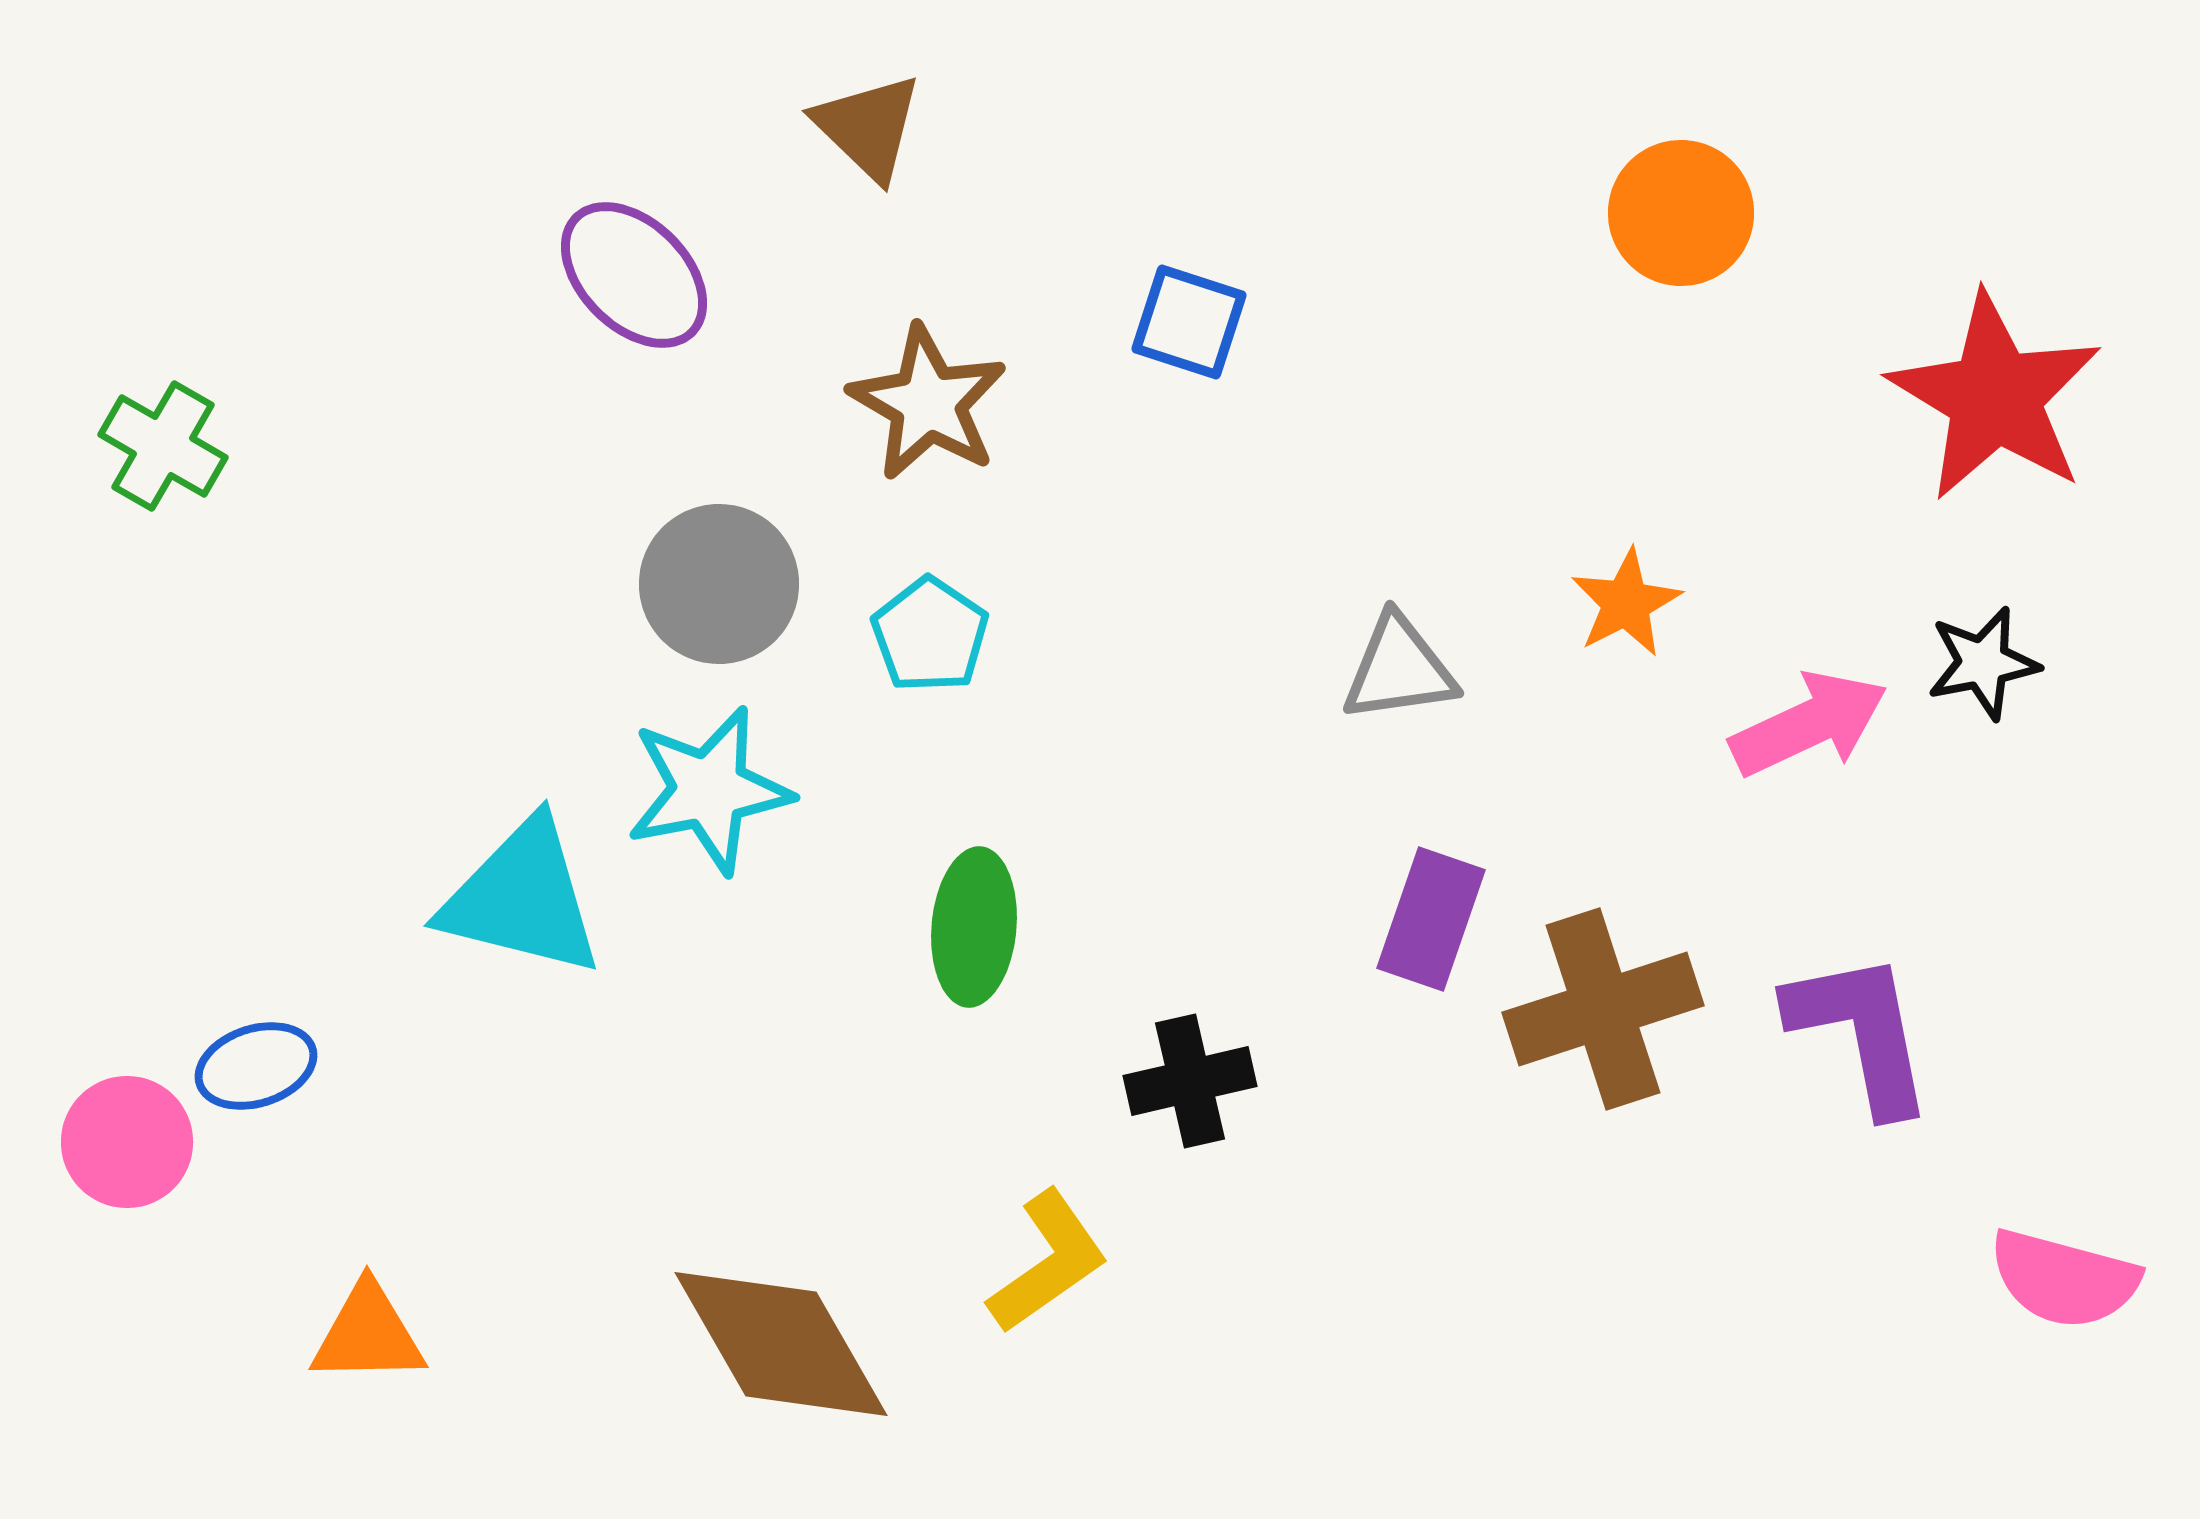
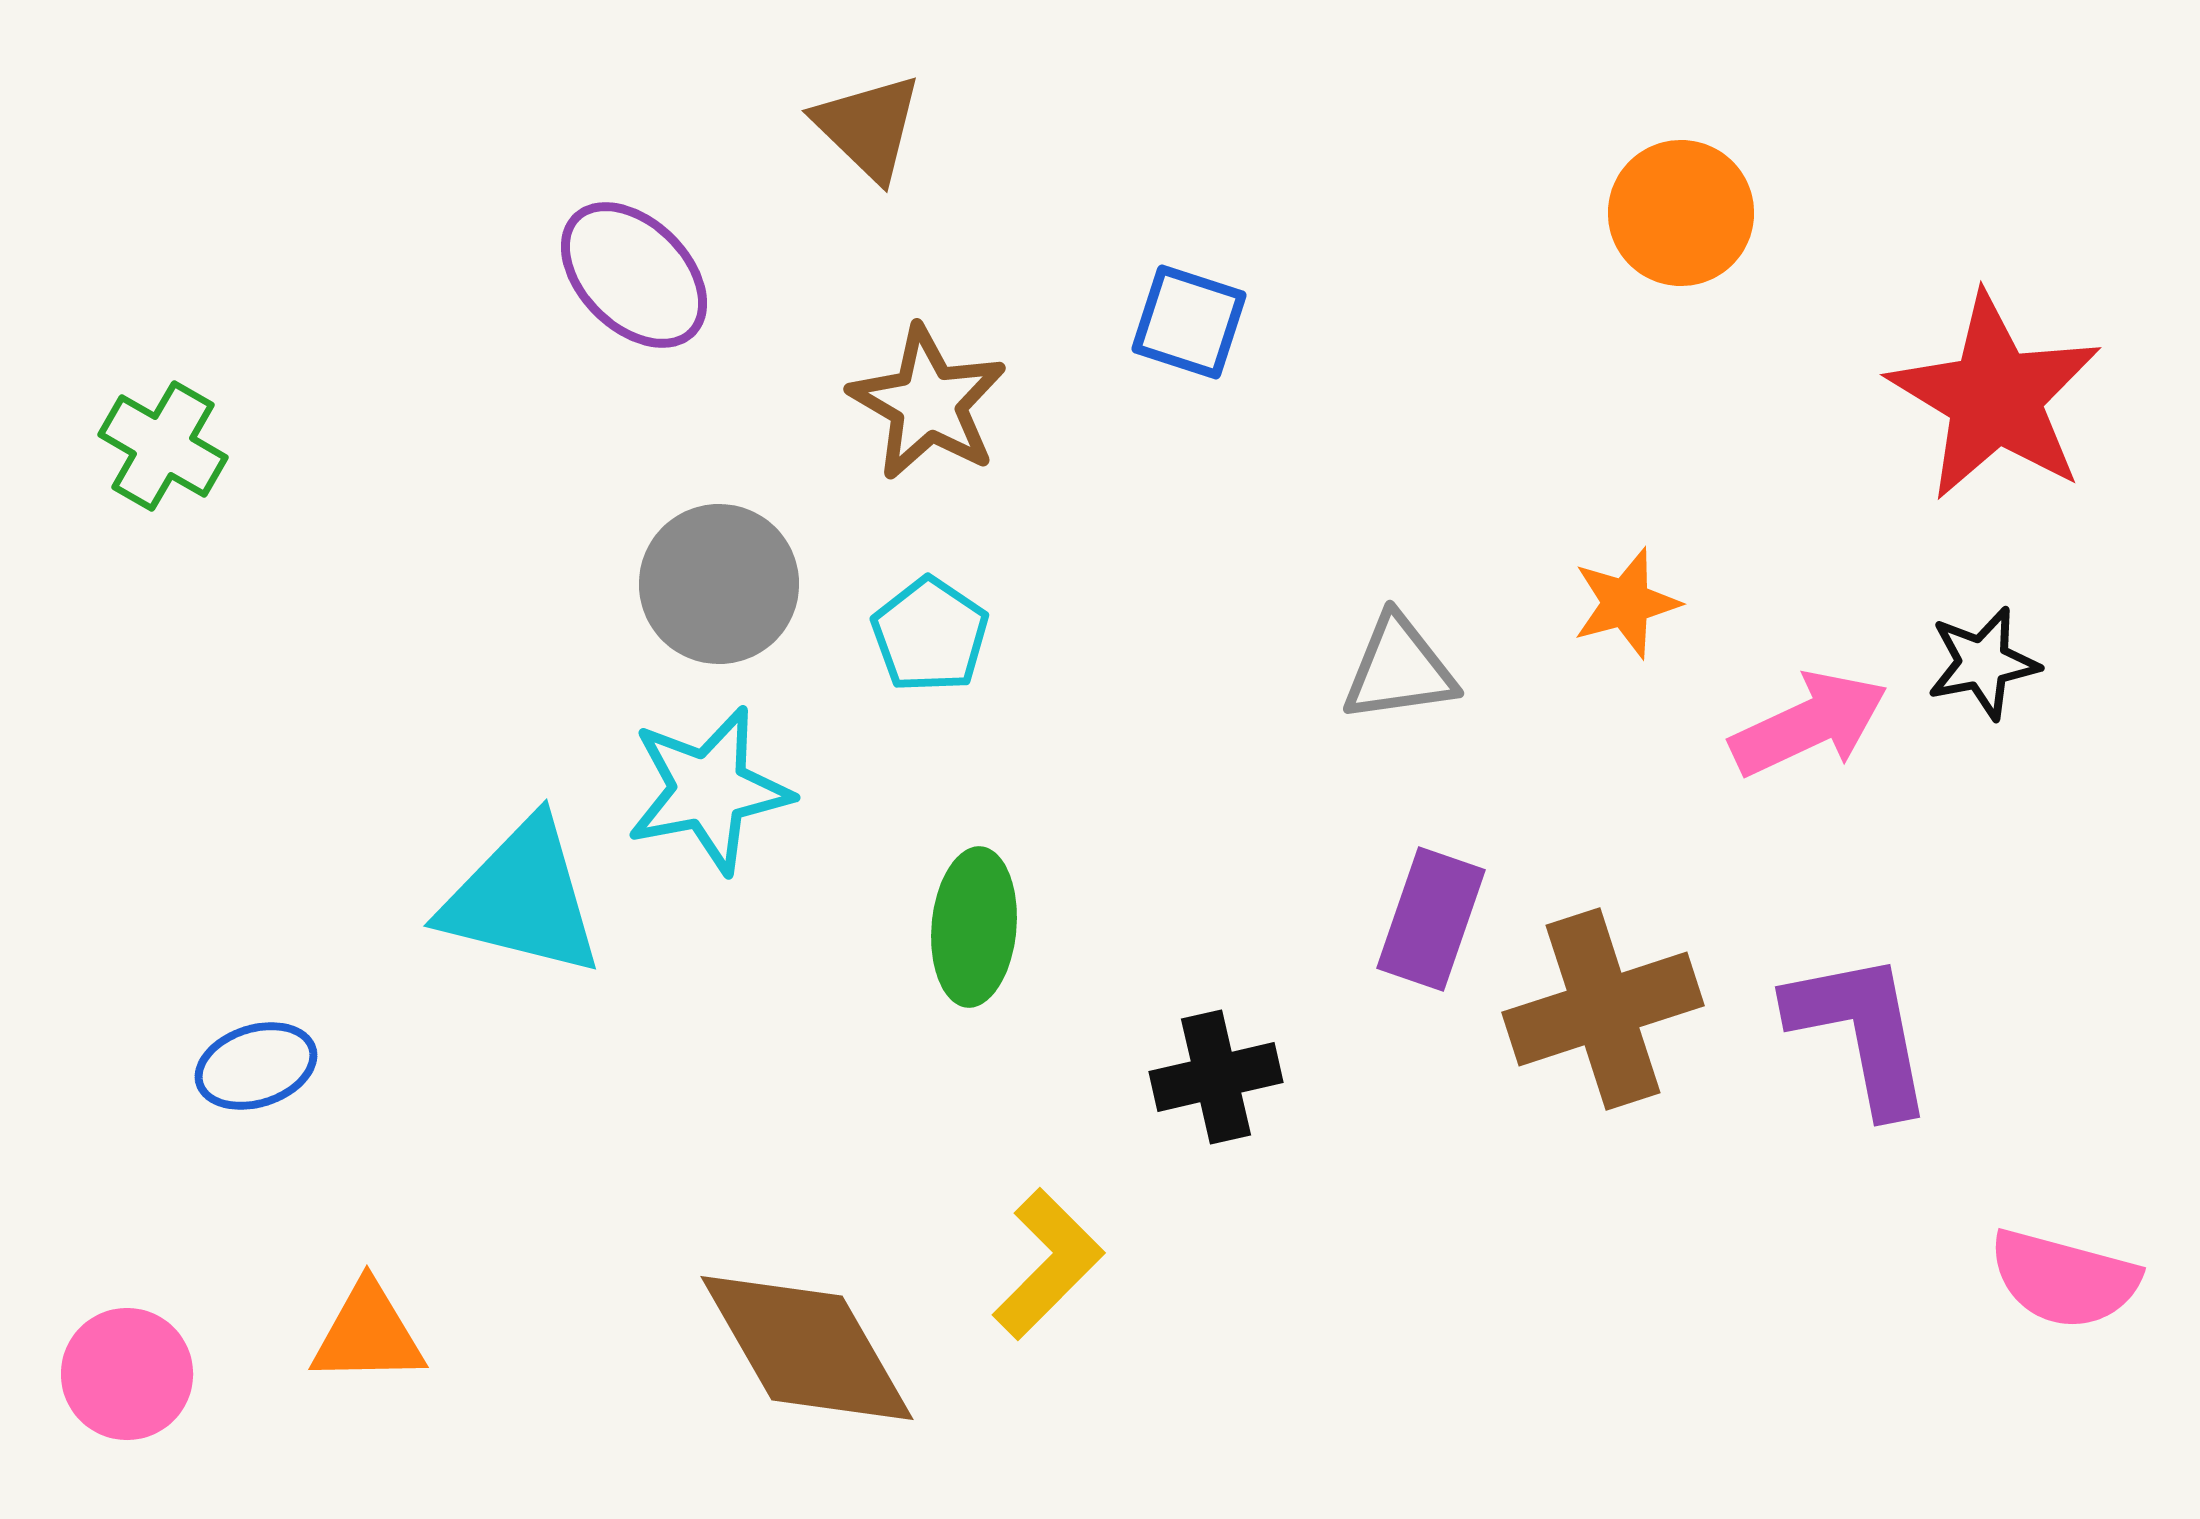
orange star: rotated 12 degrees clockwise
black cross: moved 26 px right, 4 px up
pink circle: moved 232 px down
yellow L-shape: moved 2 px down; rotated 10 degrees counterclockwise
brown diamond: moved 26 px right, 4 px down
